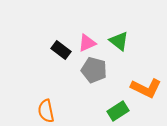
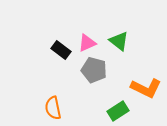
orange semicircle: moved 7 px right, 3 px up
